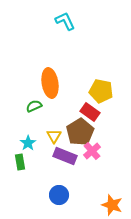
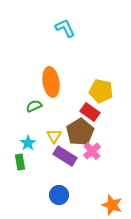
cyan L-shape: moved 7 px down
orange ellipse: moved 1 px right, 1 px up
purple rectangle: rotated 10 degrees clockwise
